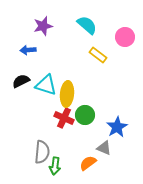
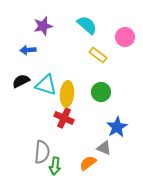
green circle: moved 16 px right, 23 px up
